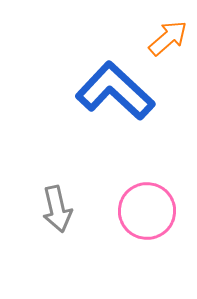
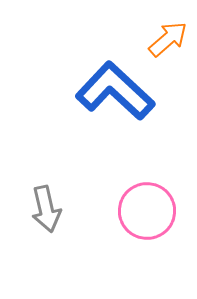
orange arrow: moved 1 px down
gray arrow: moved 11 px left
